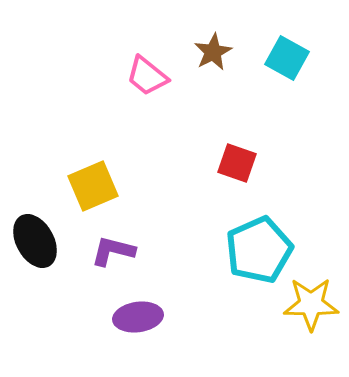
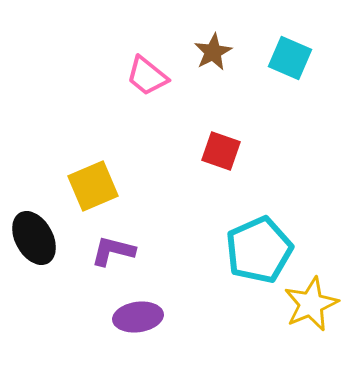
cyan square: moved 3 px right; rotated 6 degrees counterclockwise
red square: moved 16 px left, 12 px up
black ellipse: moved 1 px left, 3 px up
yellow star: rotated 24 degrees counterclockwise
